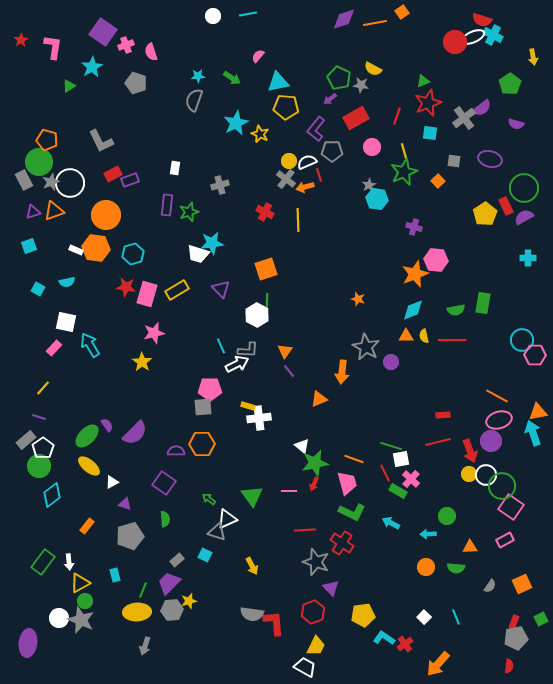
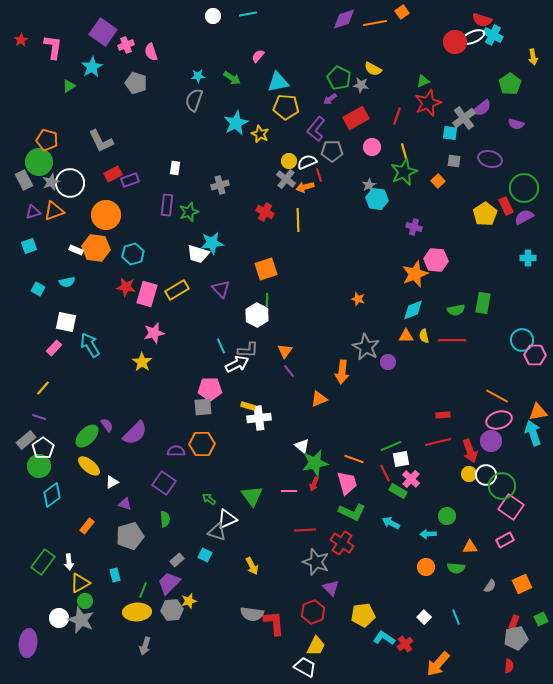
cyan square at (430, 133): moved 20 px right
purple circle at (391, 362): moved 3 px left
green line at (391, 446): rotated 40 degrees counterclockwise
